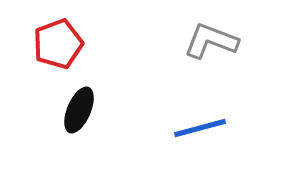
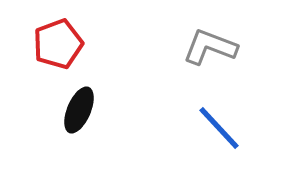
gray L-shape: moved 1 px left, 6 px down
blue line: moved 19 px right; rotated 62 degrees clockwise
